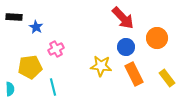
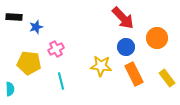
blue star: rotated 24 degrees clockwise
yellow pentagon: moved 1 px left, 4 px up; rotated 15 degrees clockwise
cyan line: moved 8 px right, 6 px up
